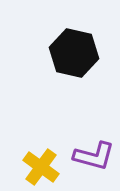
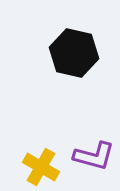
yellow cross: rotated 6 degrees counterclockwise
